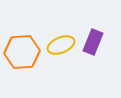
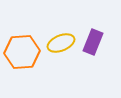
yellow ellipse: moved 2 px up
